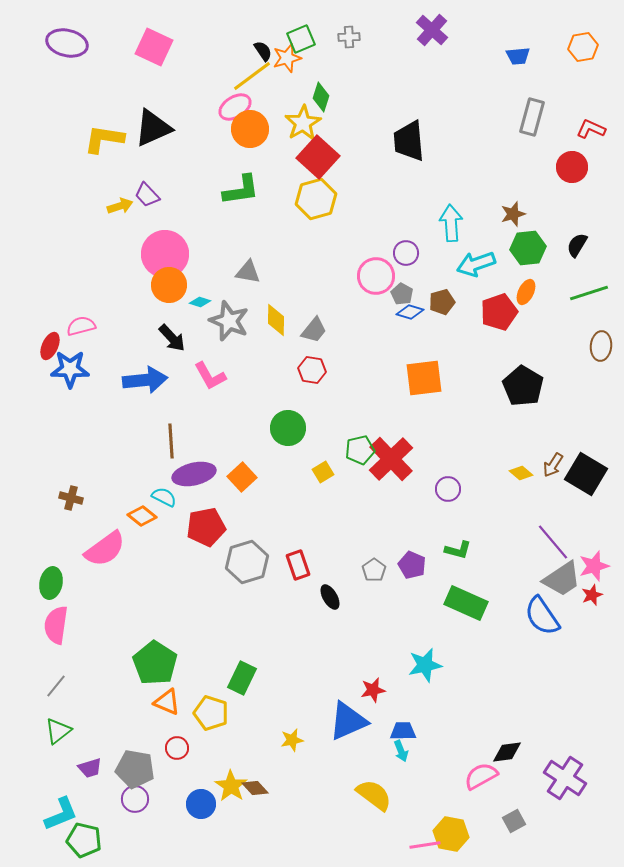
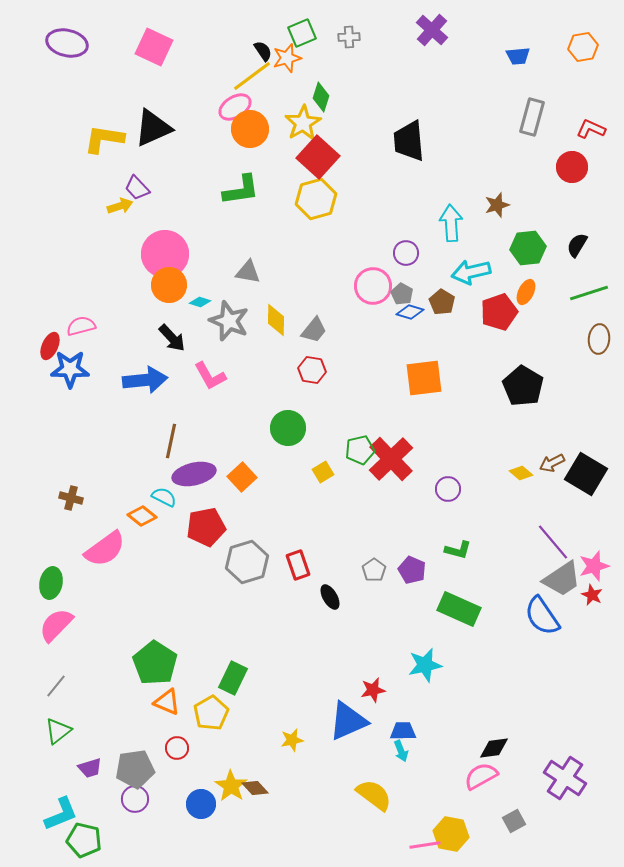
green square at (301, 39): moved 1 px right, 6 px up
purple trapezoid at (147, 195): moved 10 px left, 7 px up
brown star at (513, 214): moved 16 px left, 9 px up
cyan arrow at (476, 264): moved 5 px left, 8 px down; rotated 6 degrees clockwise
pink circle at (376, 276): moved 3 px left, 10 px down
brown pentagon at (442, 302): rotated 25 degrees counterclockwise
brown ellipse at (601, 346): moved 2 px left, 7 px up
brown line at (171, 441): rotated 16 degrees clockwise
brown arrow at (553, 465): moved 1 px left, 2 px up; rotated 30 degrees clockwise
purple pentagon at (412, 565): moved 5 px down
red star at (592, 595): rotated 25 degrees counterclockwise
green rectangle at (466, 603): moved 7 px left, 6 px down
pink semicircle at (56, 625): rotated 36 degrees clockwise
green rectangle at (242, 678): moved 9 px left
yellow pentagon at (211, 713): rotated 24 degrees clockwise
black diamond at (507, 752): moved 13 px left, 4 px up
gray pentagon at (135, 769): rotated 18 degrees counterclockwise
